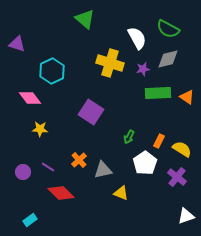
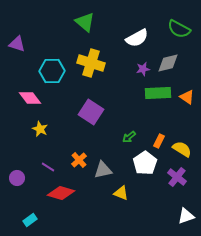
green triangle: moved 3 px down
green semicircle: moved 11 px right
white semicircle: rotated 90 degrees clockwise
gray diamond: moved 4 px down
yellow cross: moved 19 px left
cyan hexagon: rotated 25 degrees clockwise
yellow star: rotated 21 degrees clockwise
green arrow: rotated 24 degrees clockwise
purple circle: moved 6 px left, 6 px down
red diamond: rotated 28 degrees counterclockwise
